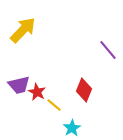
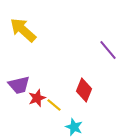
yellow arrow: rotated 92 degrees counterclockwise
red star: moved 6 px down; rotated 24 degrees clockwise
cyan star: moved 2 px right, 1 px up; rotated 18 degrees counterclockwise
